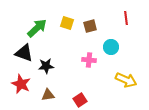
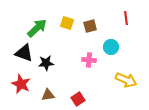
black star: moved 3 px up
red square: moved 2 px left, 1 px up
